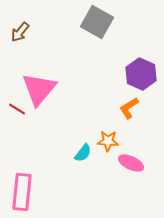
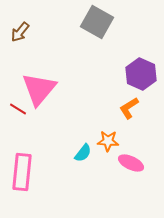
red line: moved 1 px right
pink rectangle: moved 20 px up
